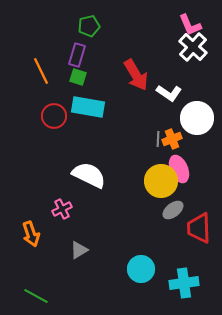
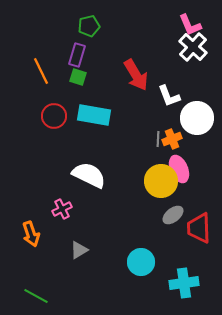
white L-shape: moved 3 px down; rotated 35 degrees clockwise
cyan rectangle: moved 6 px right, 8 px down
gray ellipse: moved 5 px down
cyan circle: moved 7 px up
